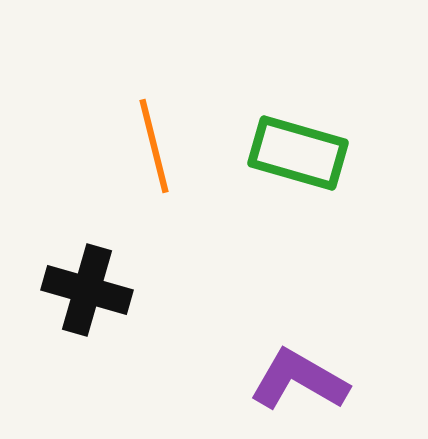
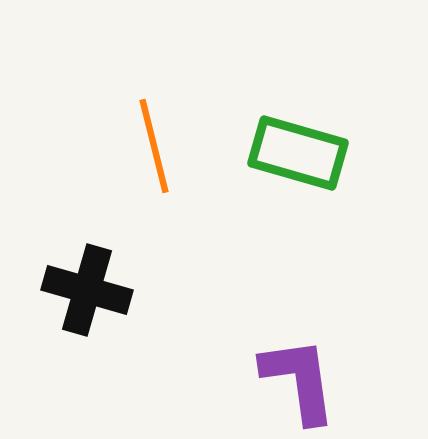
purple L-shape: rotated 52 degrees clockwise
